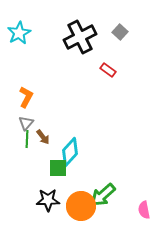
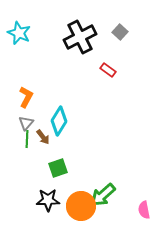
cyan star: rotated 20 degrees counterclockwise
cyan diamond: moved 11 px left, 31 px up; rotated 12 degrees counterclockwise
green square: rotated 18 degrees counterclockwise
